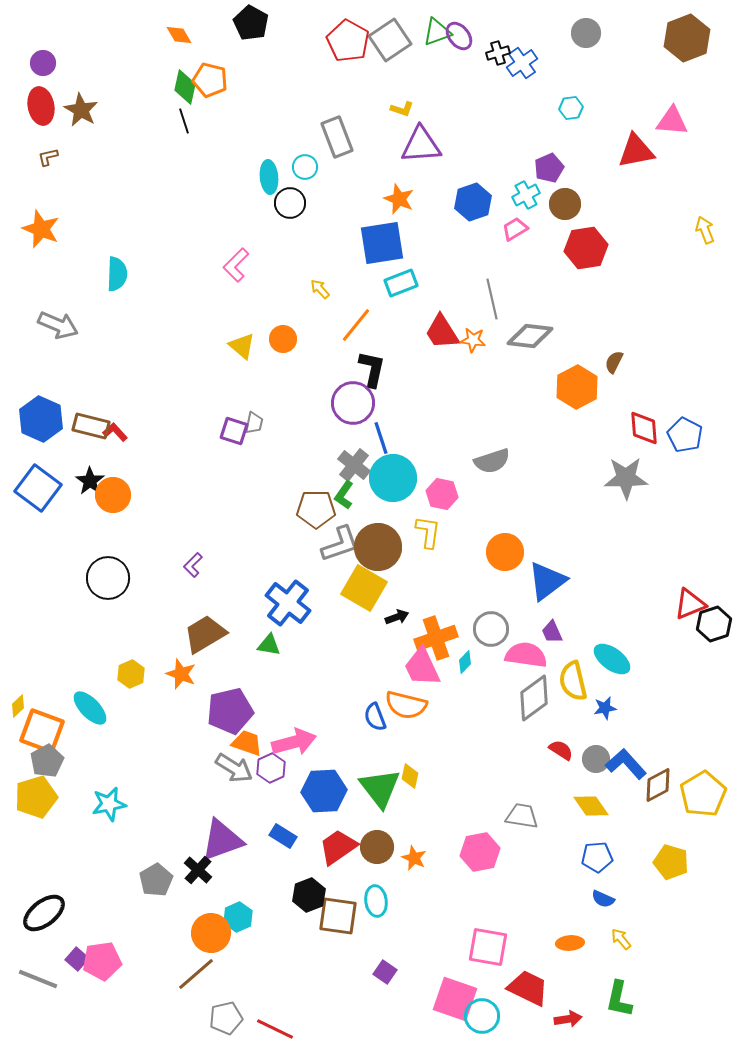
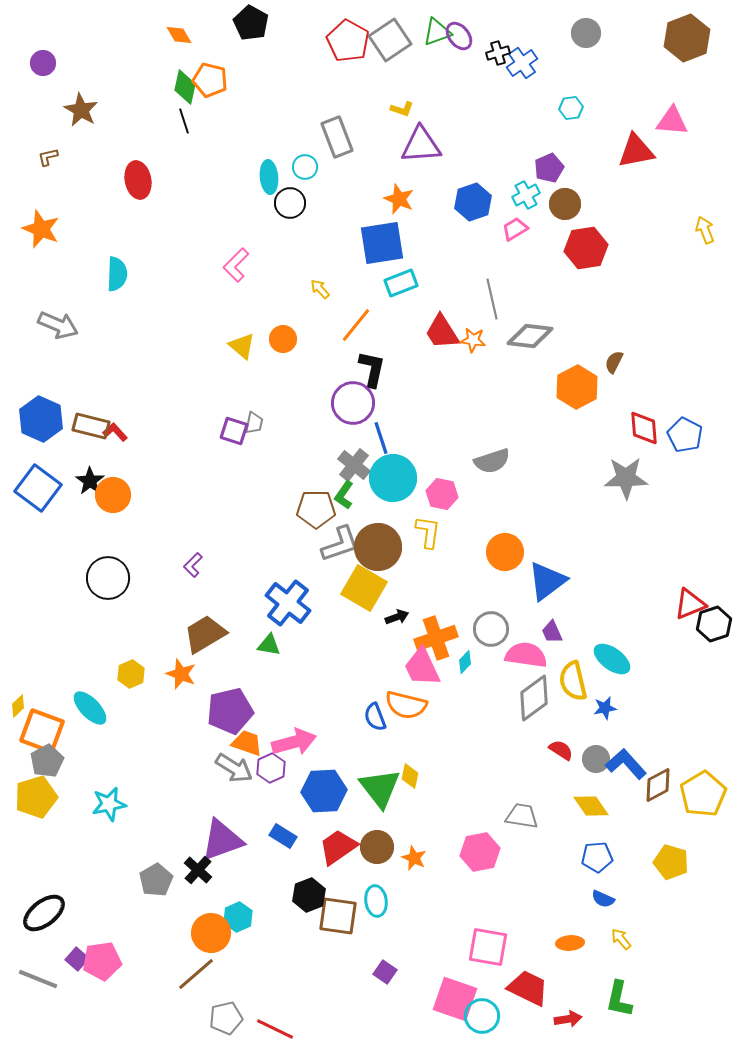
red ellipse at (41, 106): moved 97 px right, 74 px down
